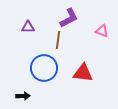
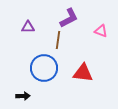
pink triangle: moved 1 px left
